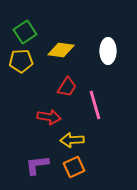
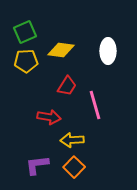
green square: rotated 10 degrees clockwise
yellow pentagon: moved 5 px right
red trapezoid: moved 1 px up
orange square: rotated 20 degrees counterclockwise
